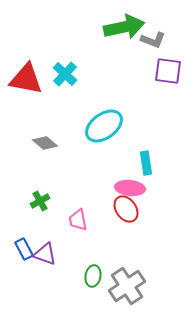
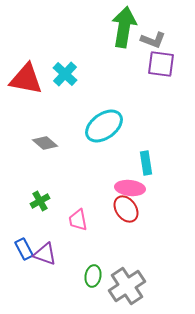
green arrow: rotated 69 degrees counterclockwise
purple square: moved 7 px left, 7 px up
